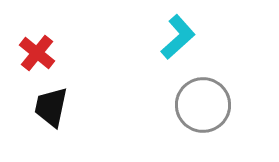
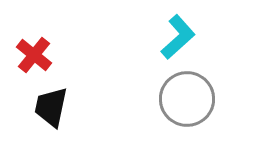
red cross: moved 3 px left, 2 px down
gray circle: moved 16 px left, 6 px up
